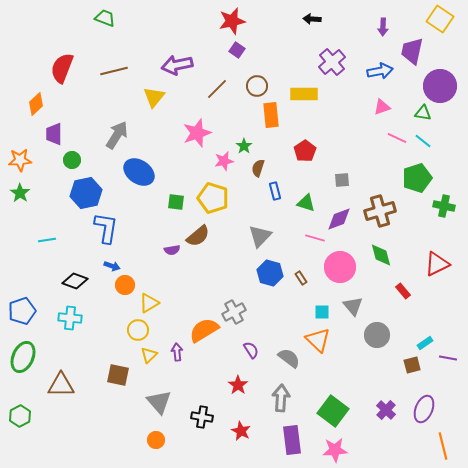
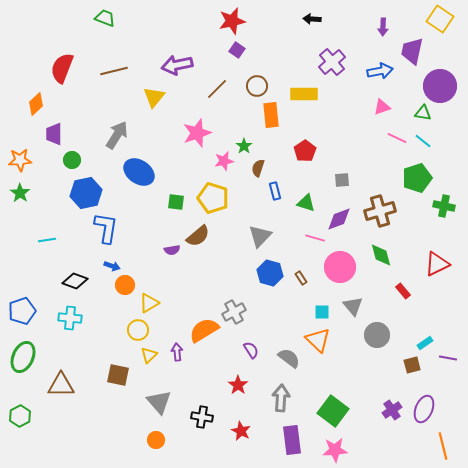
purple cross at (386, 410): moved 6 px right; rotated 12 degrees clockwise
